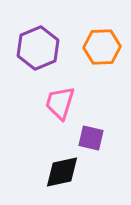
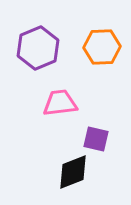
pink trapezoid: rotated 66 degrees clockwise
purple square: moved 5 px right, 1 px down
black diamond: moved 11 px right; rotated 9 degrees counterclockwise
